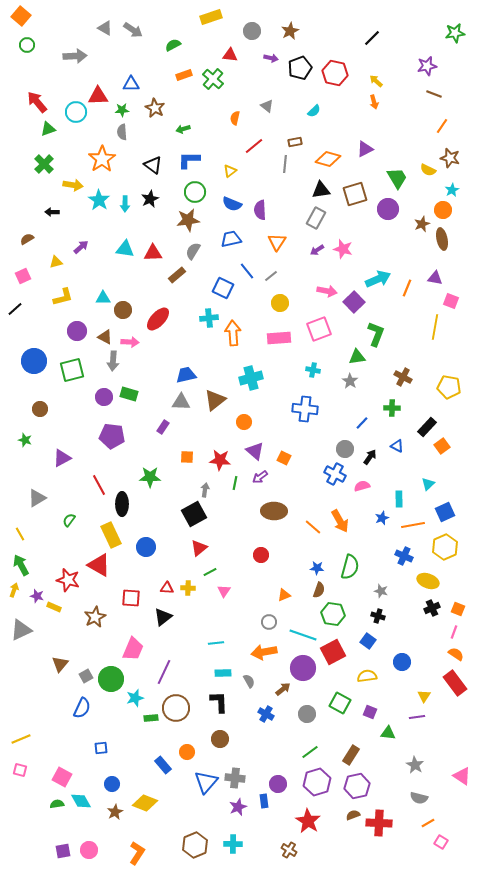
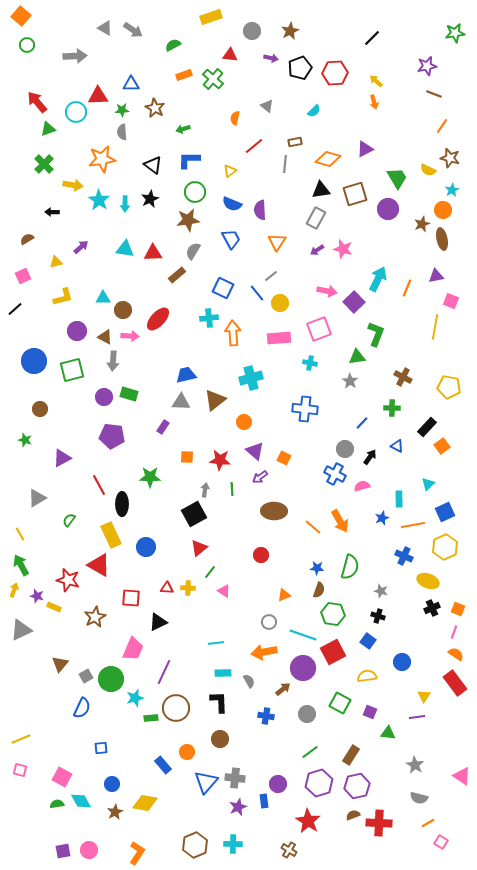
red hexagon at (335, 73): rotated 15 degrees counterclockwise
orange star at (102, 159): rotated 24 degrees clockwise
blue trapezoid at (231, 239): rotated 75 degrees clockwise
blue line at (247, 271): moved 10 px right, 22 px down
purple triangle at (435, 278): moved 1 px right, 2 px up; rotated 21 degrees counterclockwise
cyan arrow at (378, 279): rotated 40 degrees counterclockwise
pink arrow at (130, 342): moved 6 px up
cyan cross at (313, 370): moved 3 px left, 7 px up
green line at (235, 483): moved 3 px left, 6 px down; rotated 16 degrees counterclockwise
green line at (210, 572): rotated 24 degrees counterclockwise
pink triangle at (224, 591): rotated 32 degrees counterclockwise
black triangle at (163, 617): moved 5 px left, 5 px down; rotated 12 degrees clockwise
blue cross at (266, 714): moved 2 px down; rotated 21 degrees counterclockwise
purple hexagon at (317, 782): moved 2 px right, 1 px down
yellow diamond at (145, 803): rotated 10 degrees counterclockwise
